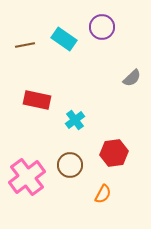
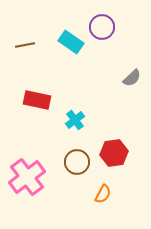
cyan rectangle: moved 7 px right, 3 px down
brown circle: moved 7 px right, 3 px up
